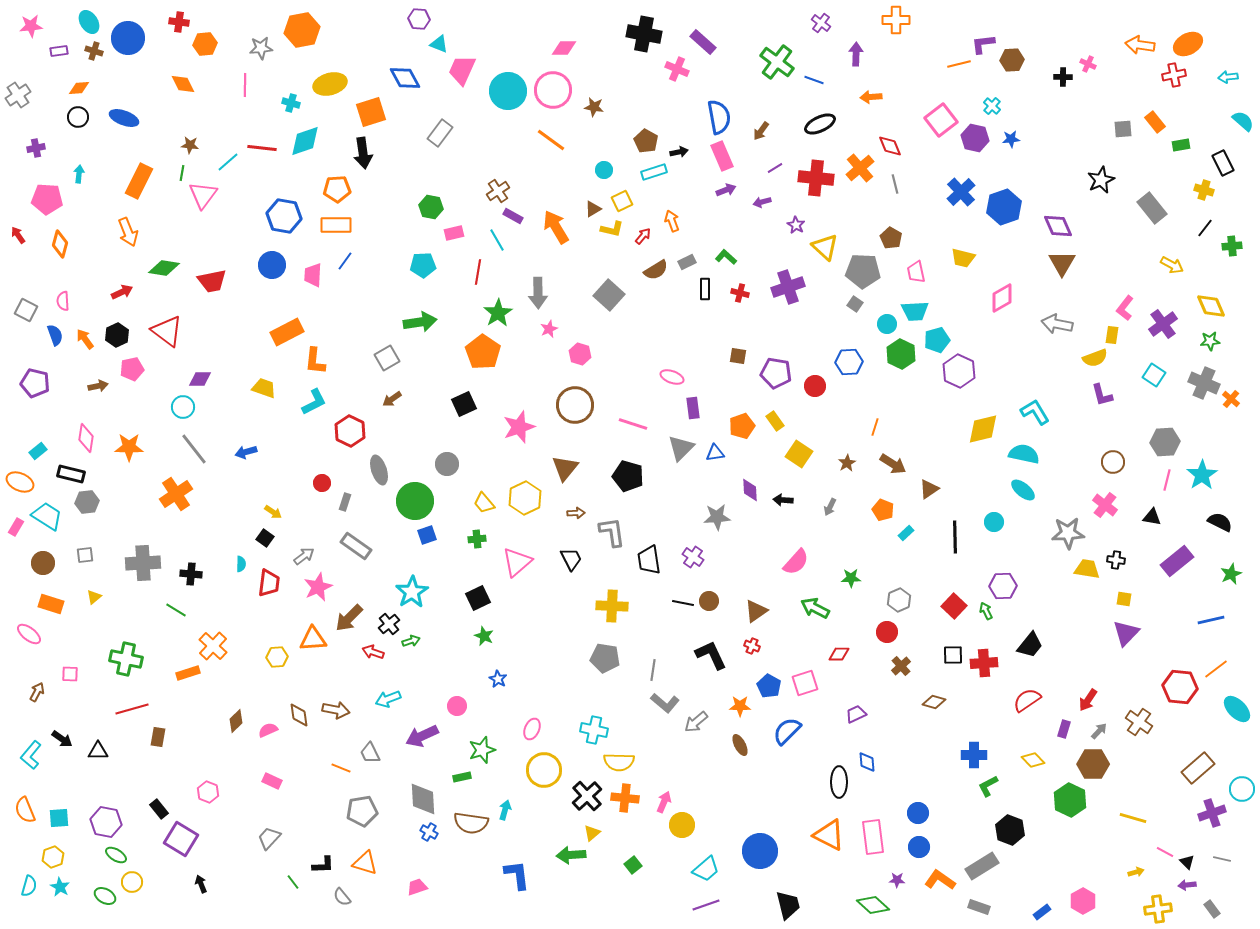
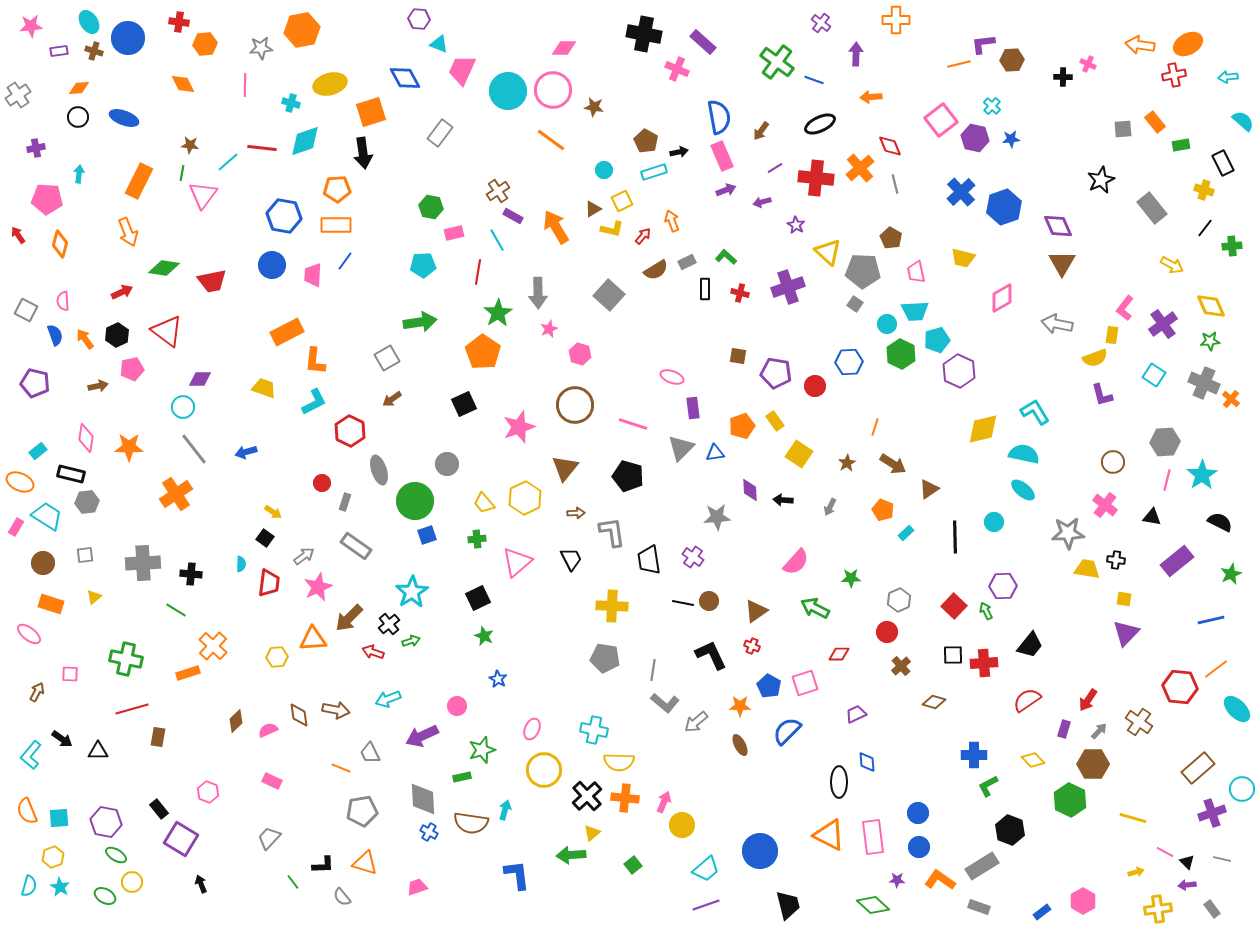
yellow triangle at (825, 247): moved 3 px right, 5 px down
orange semicircle at (25, 810): moved 2 px right, 1 px down
